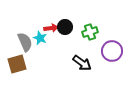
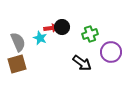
black circle: moved 3 px left
green cross: moved 2 px down
gray semicircle: moved 7 px left
purple circle: moved 1 px left, 1 px down
